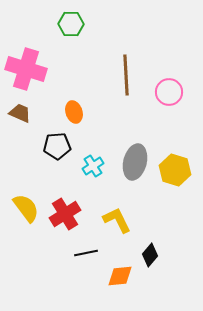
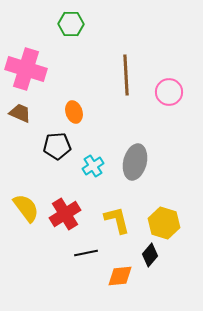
yellow hexagon: moved 11 px left, 53 px down
yellow L-shape: rotated 12 degrees clockwise
